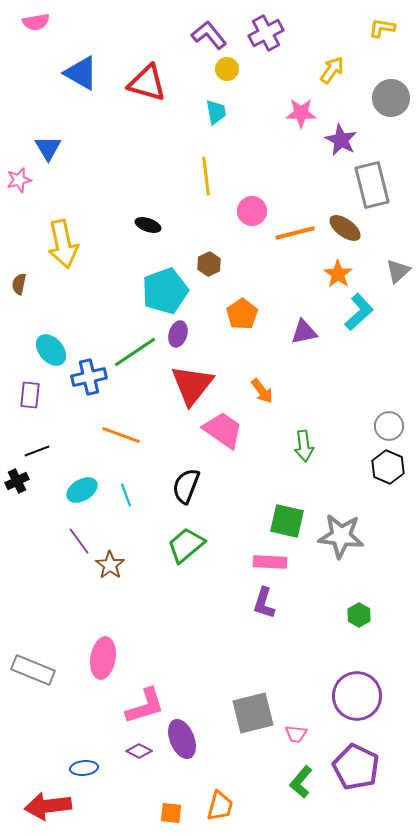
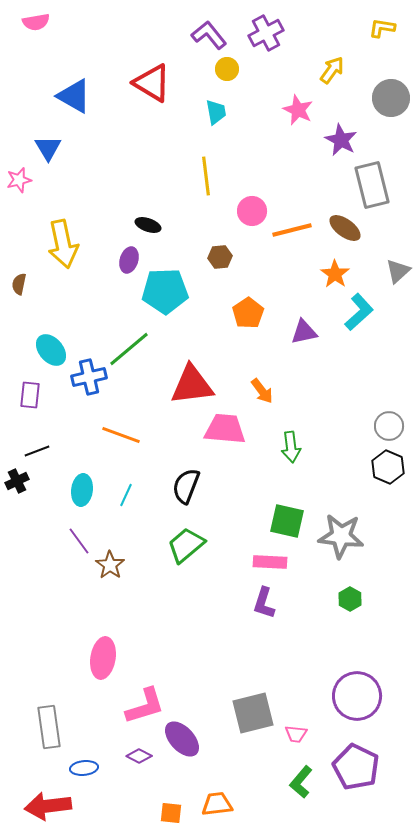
blue triangle at (81, 73): moved 7 px left, 23 px down
red triangle at (147, 83): moved 5 px right; rotated 15 degrees clockwise
pink star at (301, 113): moved 3 px left, 3 px up; rotated 24 degrees clockwise
orange line at (295, 233): moved 3 px left, 3 px up
brown hexagon at (209, 264): moved 11 px right, 7 px up; rotated 20 degrees clockwise
orange star at (338, 274): moved 3 px left
cyan pentagon at (165, 291): rotated 18 degrees clockwise
orange pentagon at (242, 314): moved 6 px right, 1 px up
purple ellipse at (178, 334): moved 49 px left, 74 px up
green line at (135, 352): moved 6 px left, 3 px up; rotated 6 degrees counterclockwise
red triangle at (192, 385): rotated 45 degrees clockwise
pink trapezoid at (223, 430): moved 2 px right, 1 px up; rotated 30 degrees counterclockwise
green arrow at (304, 446): moved 13 px left, 1 px down
cyan ellipse at (82, 490): rotated 52 degrees counterclockwise
cyan line at (126, 495): rotated 45 degrees clockwise
green hexagon at (359, 615): moved 9 px left, 16 px up
gray rectangle at (33, 670): moved 16 px right, 57 px down; rotated 60 degrees clockwise
purple ellipse at (182, 739): rotated 21 degrees counterclockwise
purple diamond at (139, 751): moved 5 px down
orange trapezoid at (220, 806): moved 3 px left, 2 px up; rotated 112 degrees counterclockwise
